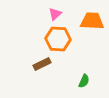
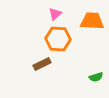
green semicircle: moved 12 px right, 4 px up; rotated 48 degrees clockwise
